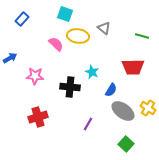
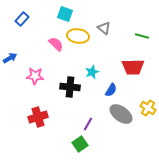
cyan star: rotated 24 degrees clockwise
gray ellipse: moved 2 px left, 3 px down
green square: moved 46 px left; rotated 14 degrees clockwise
